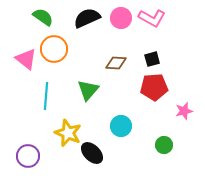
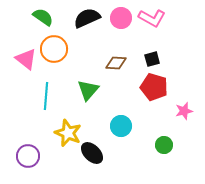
red pentagon: rotated 20 degrees clockwise
